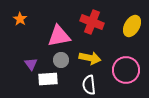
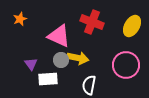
orange star: rotated 16 degrees clockwise
pink triangle: rotated 35 degrees clockwise
yellow arrow: moved 12 px left
pink circle: moved 5 px up
white semicircle: rotated 18 degrees clockwise
